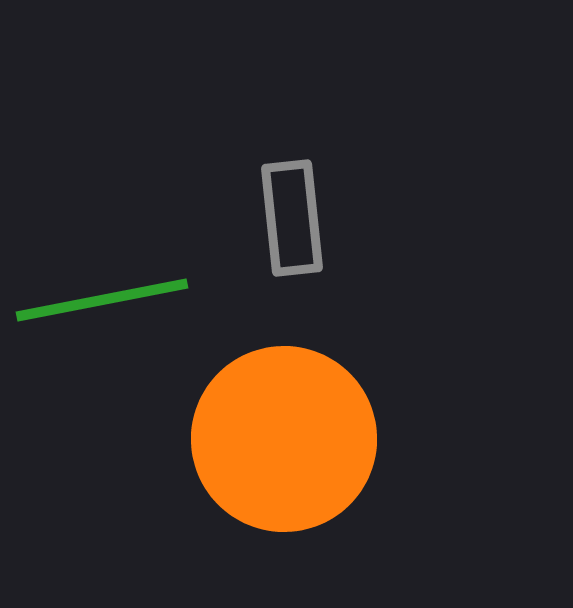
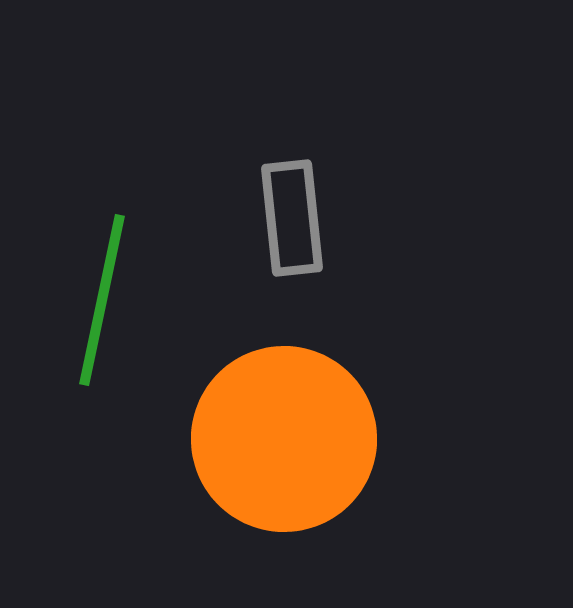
green line: rotated 67 degrees counterclockwise
